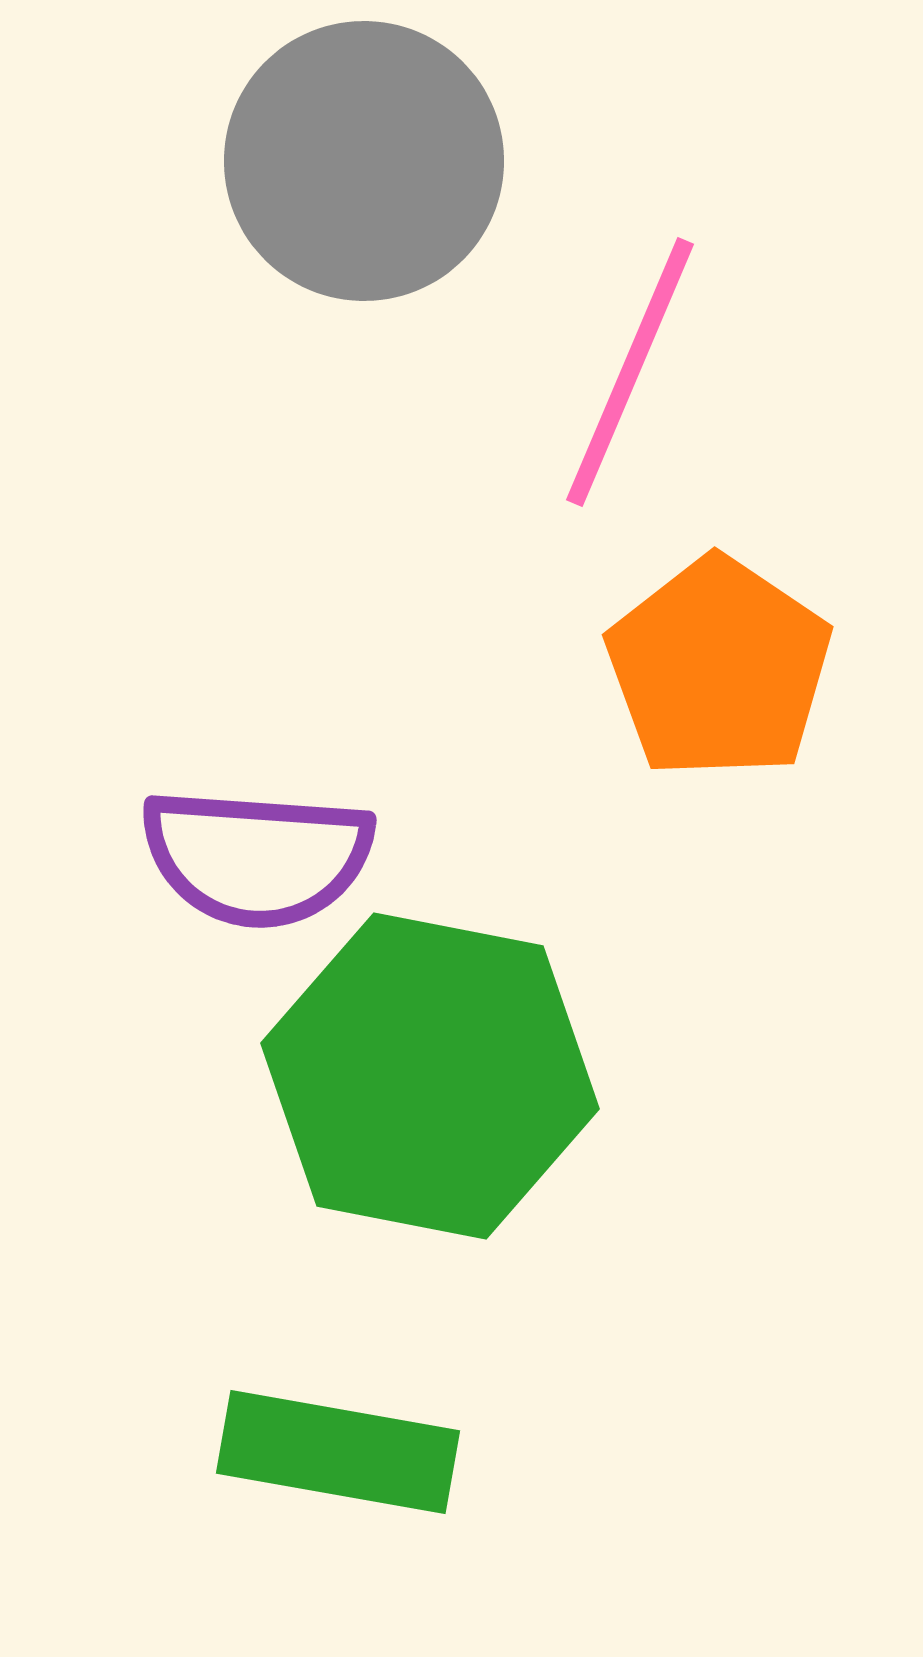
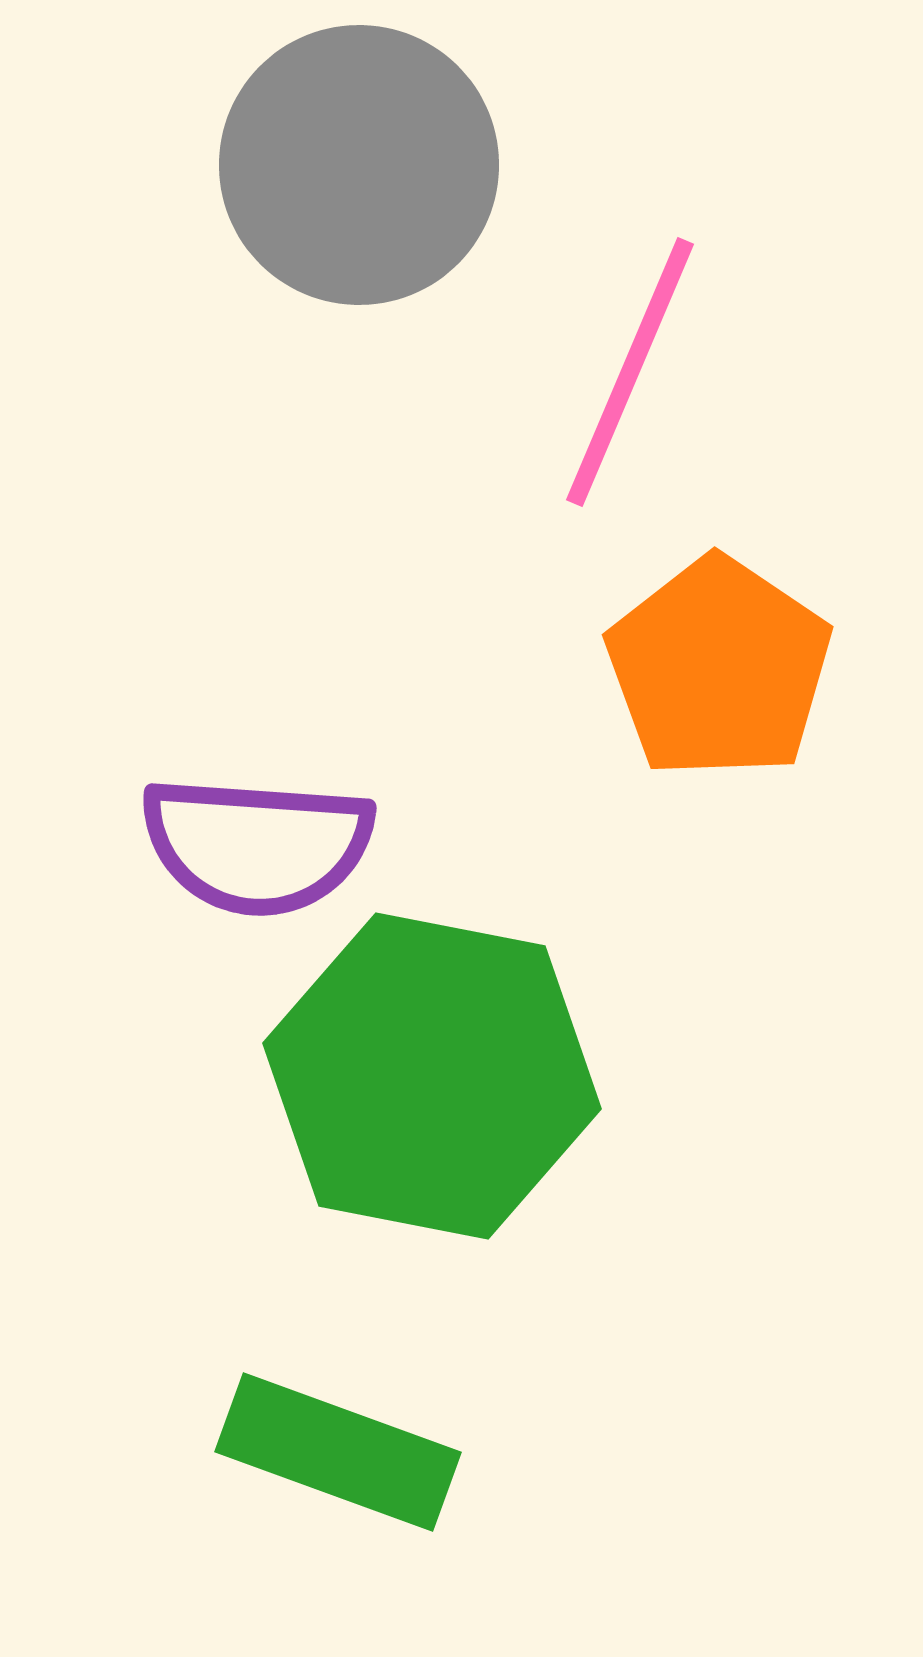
gray circle: moved 5 px left, 4 px down
purple semicircle: moved 12 px up
green hexagon: moved 2 px right
green rectangle: rotated 10 degrees clockwise
